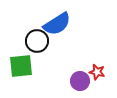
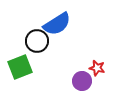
green square: moved 1 px left, 1 px down; rotated 15 degrees counterclockwise
red star: moved 4 px up
purple circle: moved 2 px right
